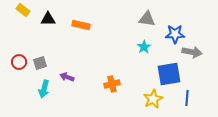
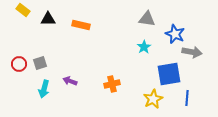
blue star: rotated 24 degrees clockwise
red circle: moved 2 px down
purple arrow: moved 3 px right, 4 px down
